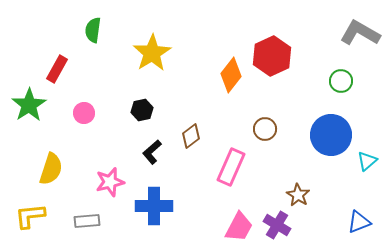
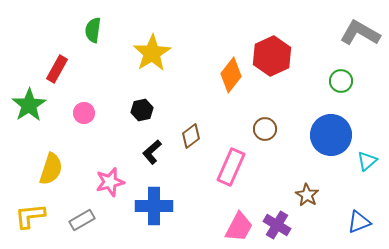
brown star: moved 9 px right
gray rectangle: moved 5 px left, 1 px up; rotated 25 degrees counterclockwise
